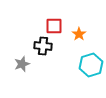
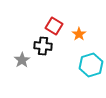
red square: rotated 30 degrees clockwise
gray star: moved 4 px up; rotated 14 degrees counterclockwise
